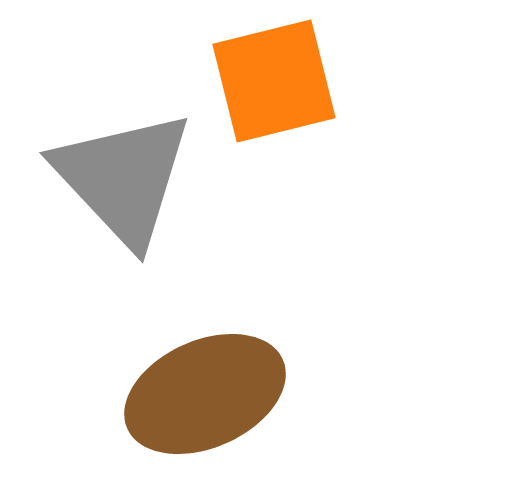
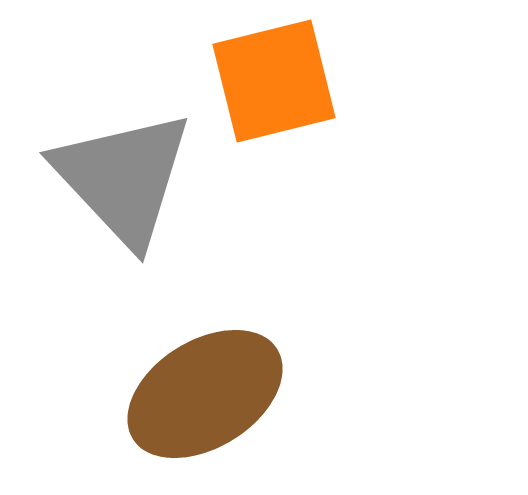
brown ellipse: rotated 8 degrees counterclockwise
